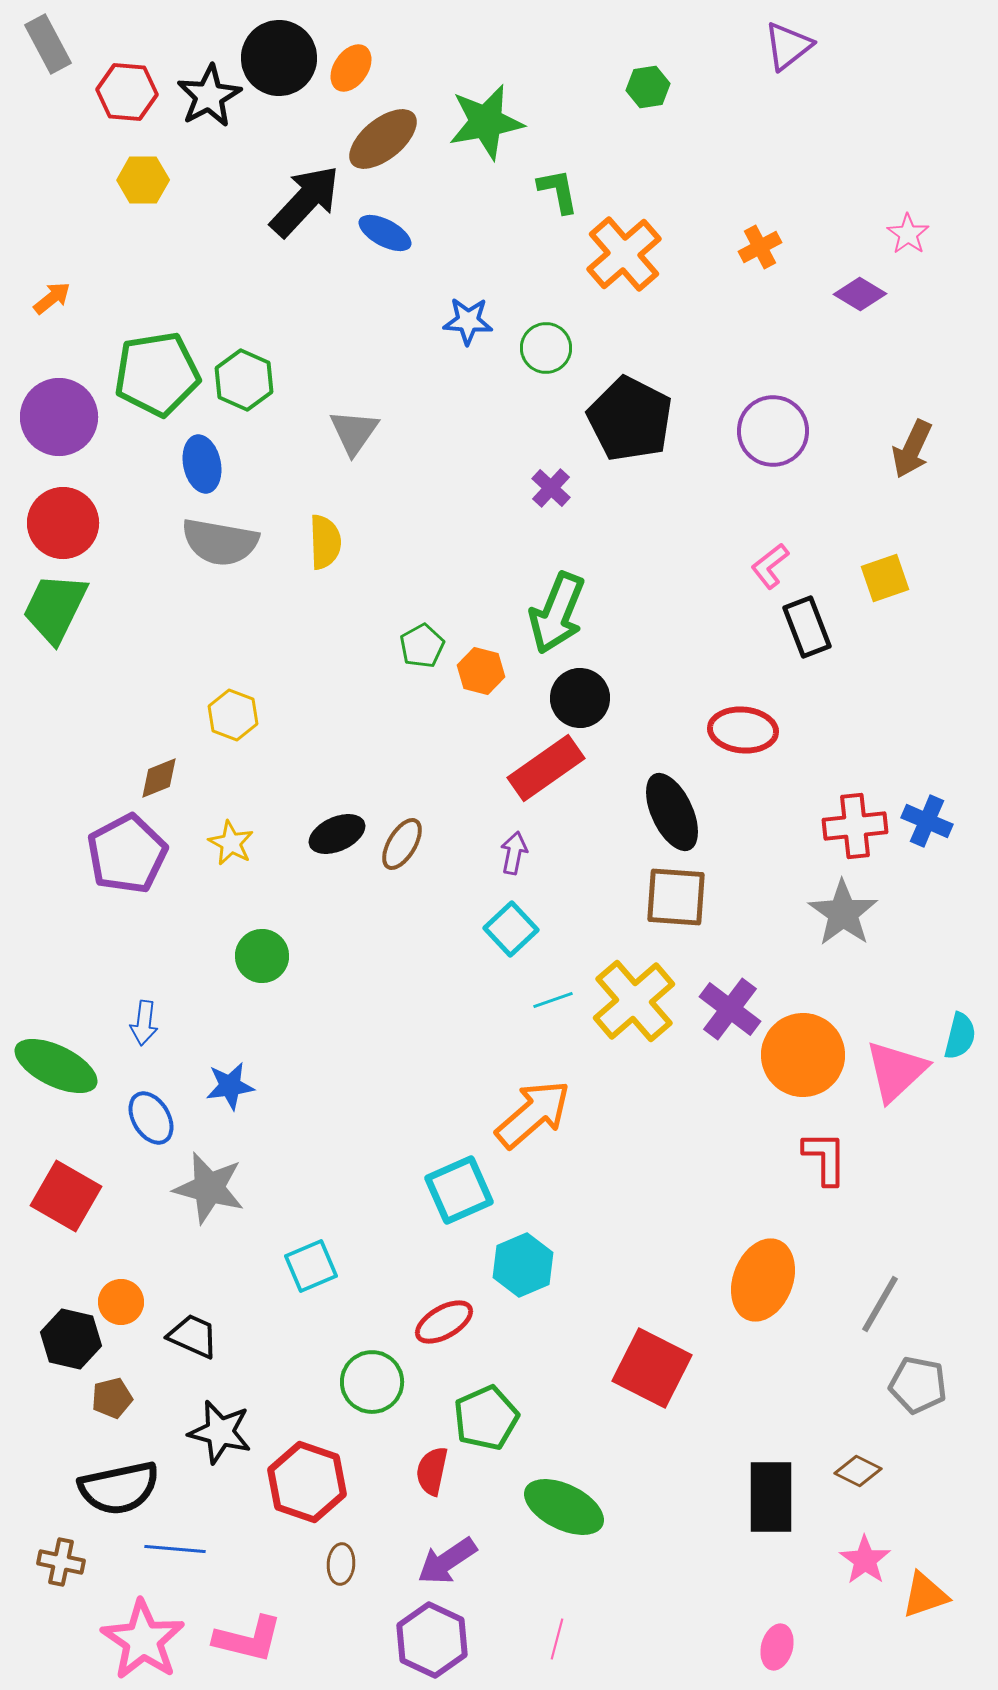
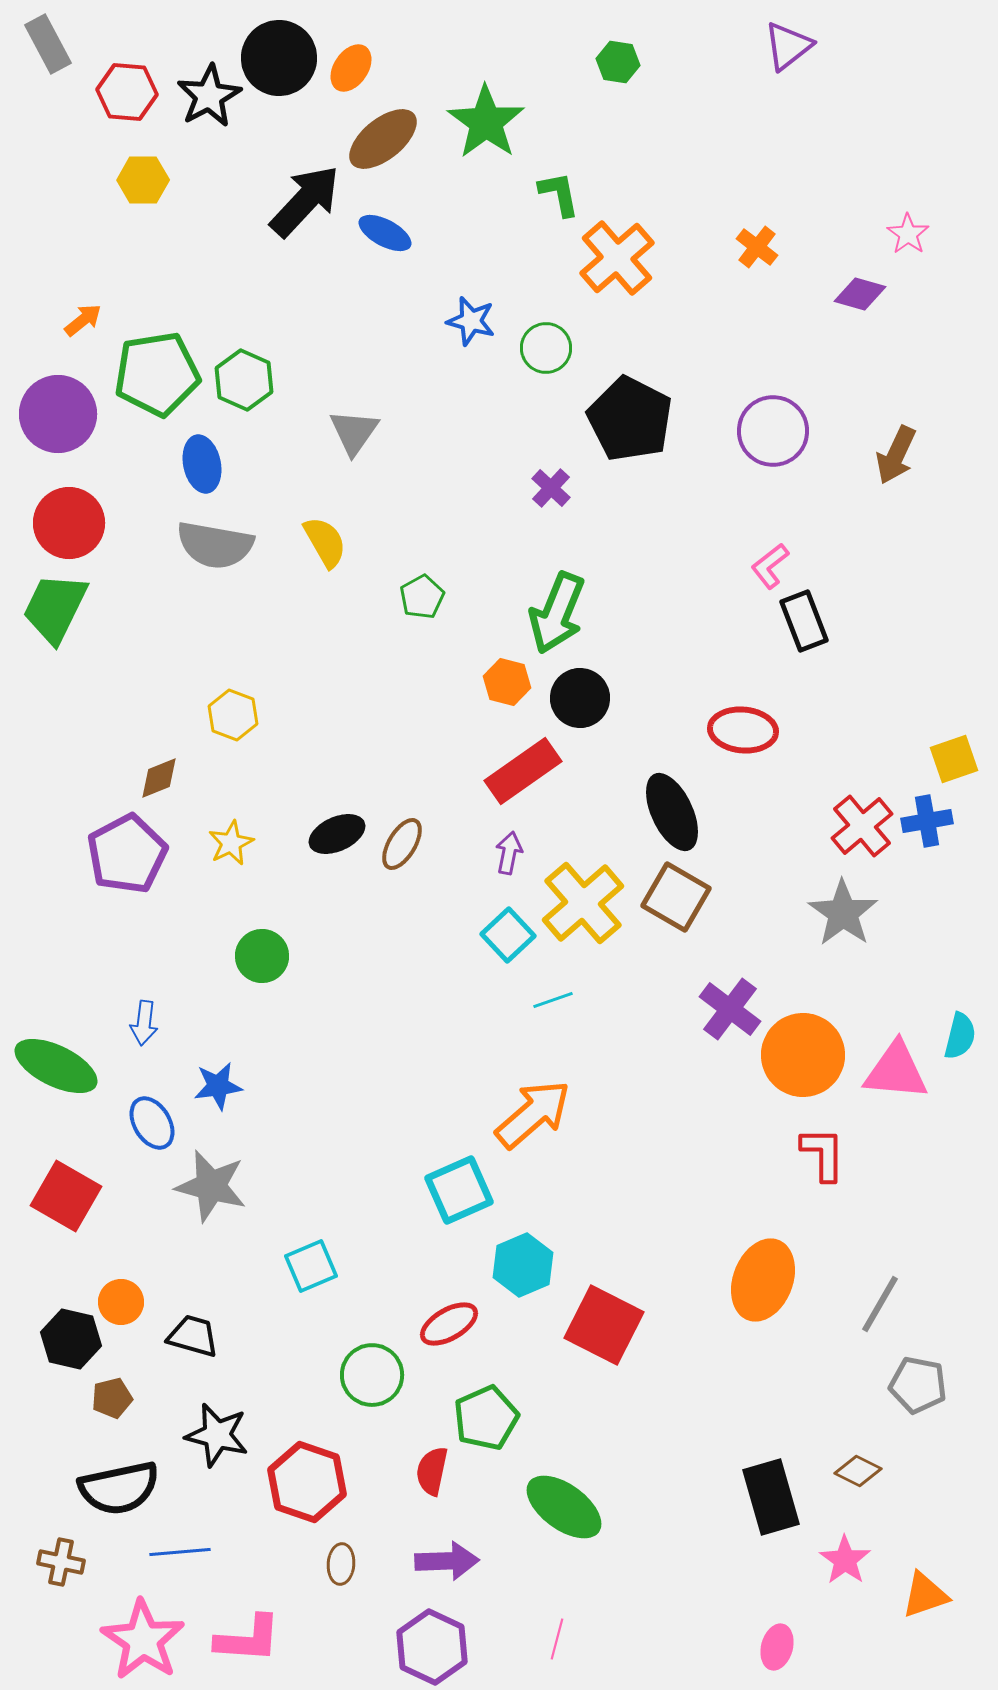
green hexagon at (648, 87): moved 30 px left, 25 px up; rotated 18 degrees clockwise
green star at (486, 122): rotated 26 degrees counterclockwise
green L-shape at (558, 191): moved 1 px right, 3 px down
orange cross at (760, 247): moved 3 px left; rotated 24 degrees counterclockwise
orange cross at (624, 254): moved 7 px left, 4 px down
purple diamond at (860, 294): rotated 15 degrees counterclockwise
orange arrow at (52, 298): moved 31 px right, 22 px down
blue star at (468, 321): moved 3 px right; rotated 12 degrees clockwise
purple circle at (59, 417): moved 1 px left, 3 px up
brown arrow at (912, 449): moved 16 px left, 6 px down
red circle at (63, 523): moved 6 px right
gray semicircle at (220, 542): moved 5 px left, 3 px down
yellow semicircle at (325, 542): rotated 28 degrees counterclockwise
yellow square at (885, 578): moved 69 px right, 181 px down
black rectangle at (807, 627): moved 3 px left, 6 px up
green pentagon at (422, 646): moved 49 px up
orange hexagon at (481, 671): moved 26 px right, 11 px down
red rectangle at (546, 768): moved 23 px left, 3 px down
blue cross at (927, 821): rotated 33 degrees counterclockwise
red cross at (855, 826): moved 7 px right; rotated 34 degrees counterclockwise
yellow star at (231, 843): rotated 18 degrees clockwise
purple arrow at (514, 853): moved 5 px left
brown square at (676, 897): rotated 26 degrees clockwise
cyan square at (511, 929): moved 3 px left, 6 px down
yellow cross at (634, 1001): moved 51 px left, 98 px up
pink triangle at (896, 1071): rotated 48 degrees clockwise
blue star at (230, 1086): moved 12 px left
blue ellipse at (151, 1118): moved 1 px right, 5 px down
red L-shape at (825, 1158): moved 2 px left, 4 px up
gray star at (209, 1188): moved 2 px right, 2 px up
red ellipse at (444, 1322): moved 5 px right, 2 px down
black trapezoid at (193, 1336): rotated 8 degrees counterclockwise
red square at (652, 1368): moved 48 px left, 43 px up
green circle at (372, 1382): moved 7 px up
black star at (220, 1432): moved 3 px left, 3 px down
black rectangle at (771, 1497): rotated 16 degrees counterclockwise
green ellipse at (564, 1507): rotated 10 degrees clockwise
blue line at (175, 1549): moved 5 px right, 3 px down; rotated 10 degrees counterclockwise
pink star at (865, 1560): moved 20 px left
purple arrow at (447, 1561): rotated 148 degrees counterclockwise
pink L-shape at (248, 1639): rotated 10 degrees counterclockwise
purple hexagon at (432, 1640): moved 7 px down
